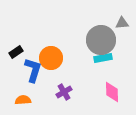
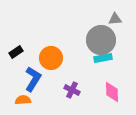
gray triangle: moved 7 px left, 4 px up
blue L-shape: moved 9 px down; rotated 15 degrees clockwise
purple cross: moved 8 px right, 2 px up; rotated 35 degrees counterclockwise
